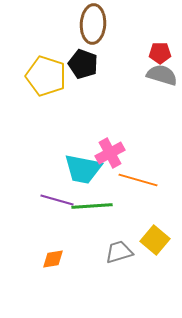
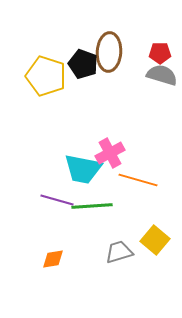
brown ellipse: moved 16 px right, 28 px down
